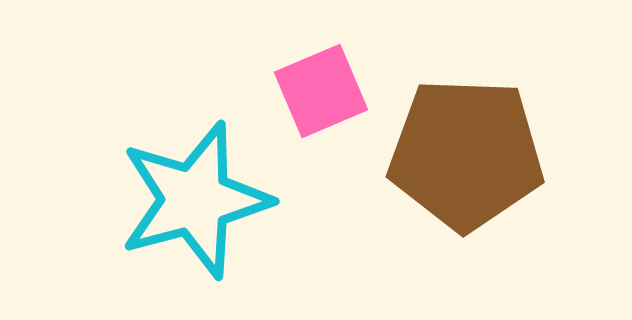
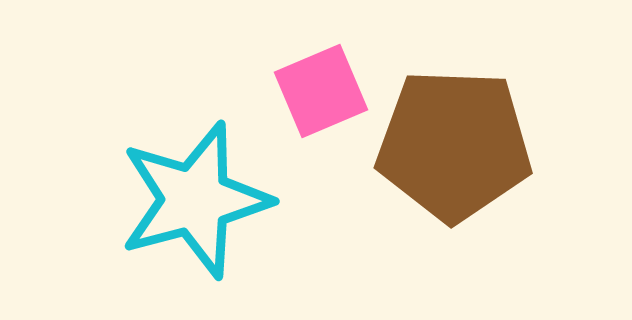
brown pentagon: moved 12 px left, 9 px up
